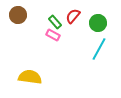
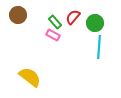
red semicircle: moved 1 px down
green circle: moved 3 px left
cyan line: moved 2 px up; rotated 25 degrees counterclockwise
yellow semicircle: rotated 30 degrees clockwise
